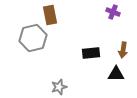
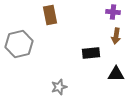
purple cross: rotated 16 degrees counterclockwise
gray hexagon: moved 14 px left, 6 px down
brown arrow: moved 7 px left, 14 px up
